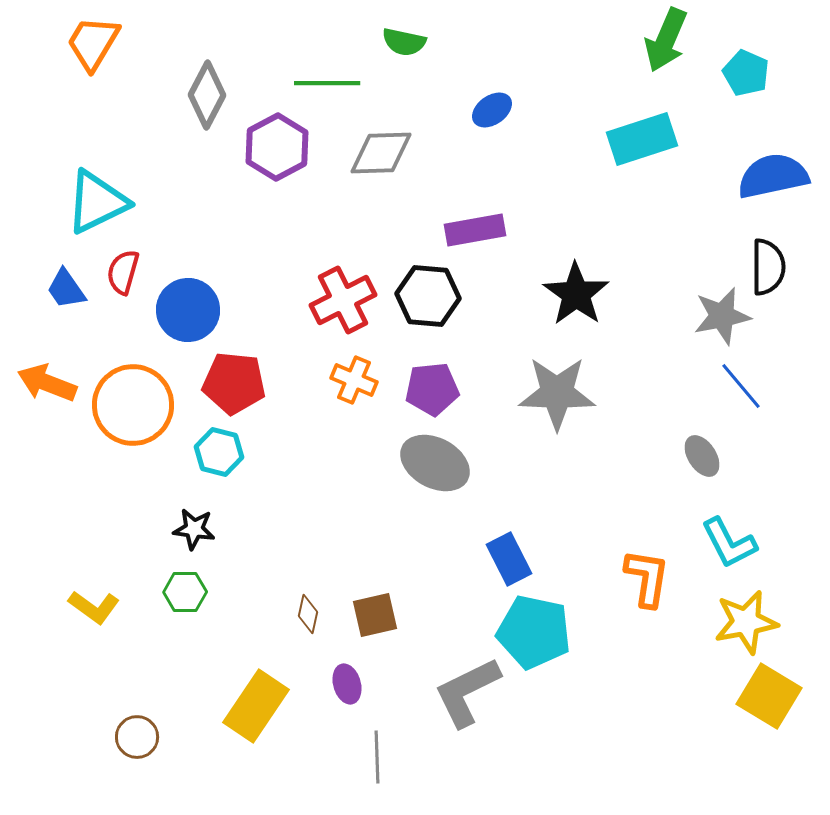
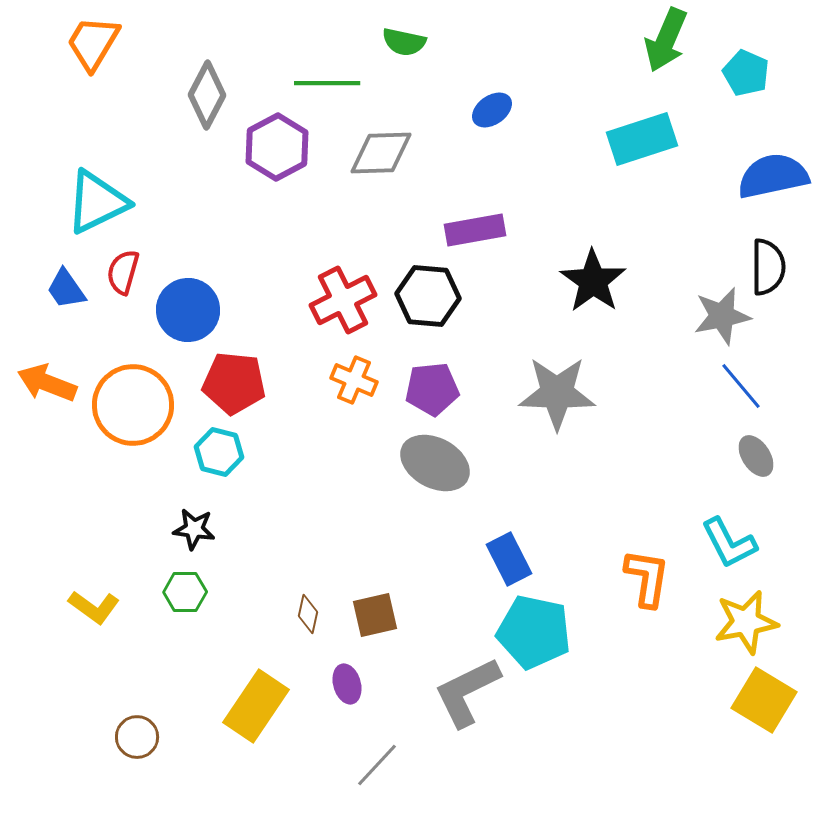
black star at (576, 294): moved 17 px right, 13 px up
gray ellipse at (702, 456): moved 54 px right
yellow square at (769, 696): moved 5 px left, 4 px down
gray line at (377, 757): moved 8 px down; rotated 45 degrees clockwise
